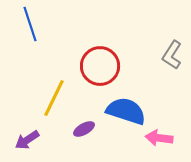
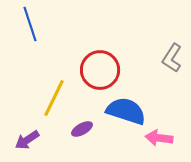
gray L-shape: moved 3 px down
red circle: moved 4 px down
purple ellipse: moved 2 px left
